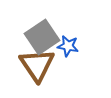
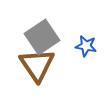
blue star: moved 18 px right
